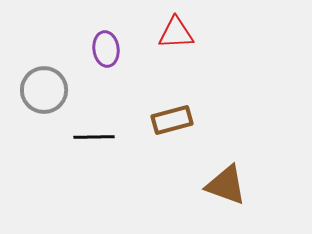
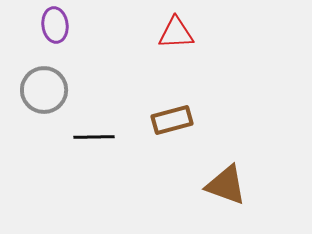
purple ellipse: moved 51 px left, 24 px up
